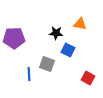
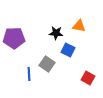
orange triangle: moved 1 px left, 2 px down
gray square: rotated 14 degrees clockwise
